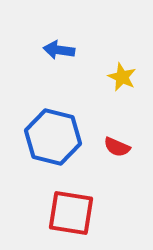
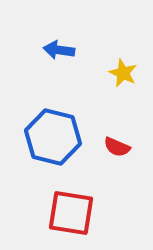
yellow star: moved 1 px right, 4 px up
